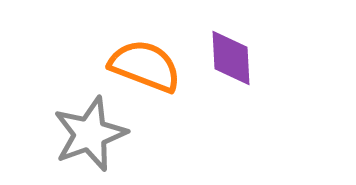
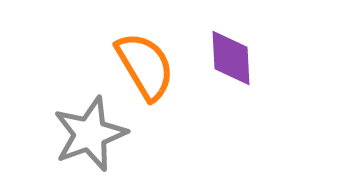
orange semicircle: rotated 38 degrees clockwise
